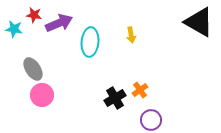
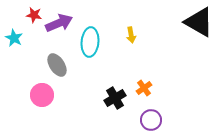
cyan star: moved 9 px down; rotated 18 degrees clockwise
gray ellipse: moved 24 px right, 4 px up
orange cross: moved 4 px right, 2 px up
